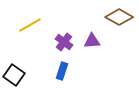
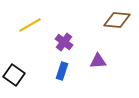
brown diamond: moved 2 px left, 3 px down; rotated 24 degrees counterclockwise
purple triangle: moved 6 px right, 20 px down
